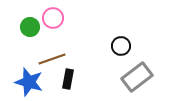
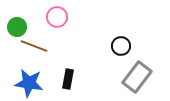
pink circle: moved 4 px right, 1 px up
green circle: moved 13 px left
brown line: moved 18 px left, 13 px up; rotated 40 degrees clockwise
gray rectangle: rotated 16 degrees counterclockwise
blue star: moved 1 px down; rotated 8 degrees counterclockwise
